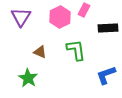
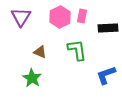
pink rectangle: moved 2 px left, 6 px down; rotated 16 degrees counterclockwise
green L-shape: moved 1 px right
green star: moved 4 px right
